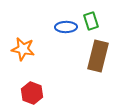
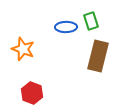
orange star: rotated 10 degrees clockwise
